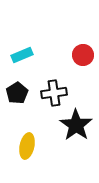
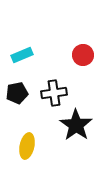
black pentagon: rotated 20 degrees clockwise
